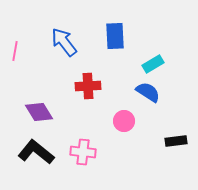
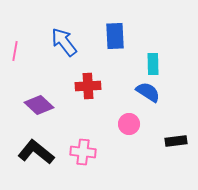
cyan rectangle: rotated 60 degrees counterclockwise
purple diamond: moved 7 px up; rotated 16 degrees counterclockwise
pink circle: moved 5 px right, 3 px down
